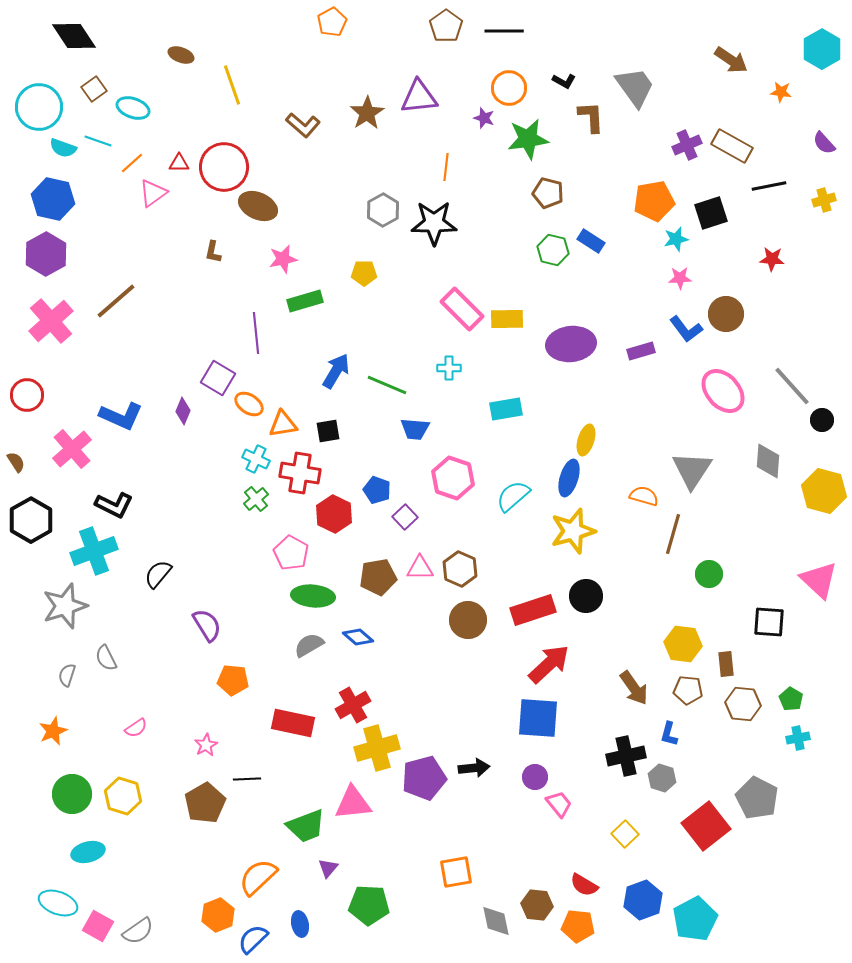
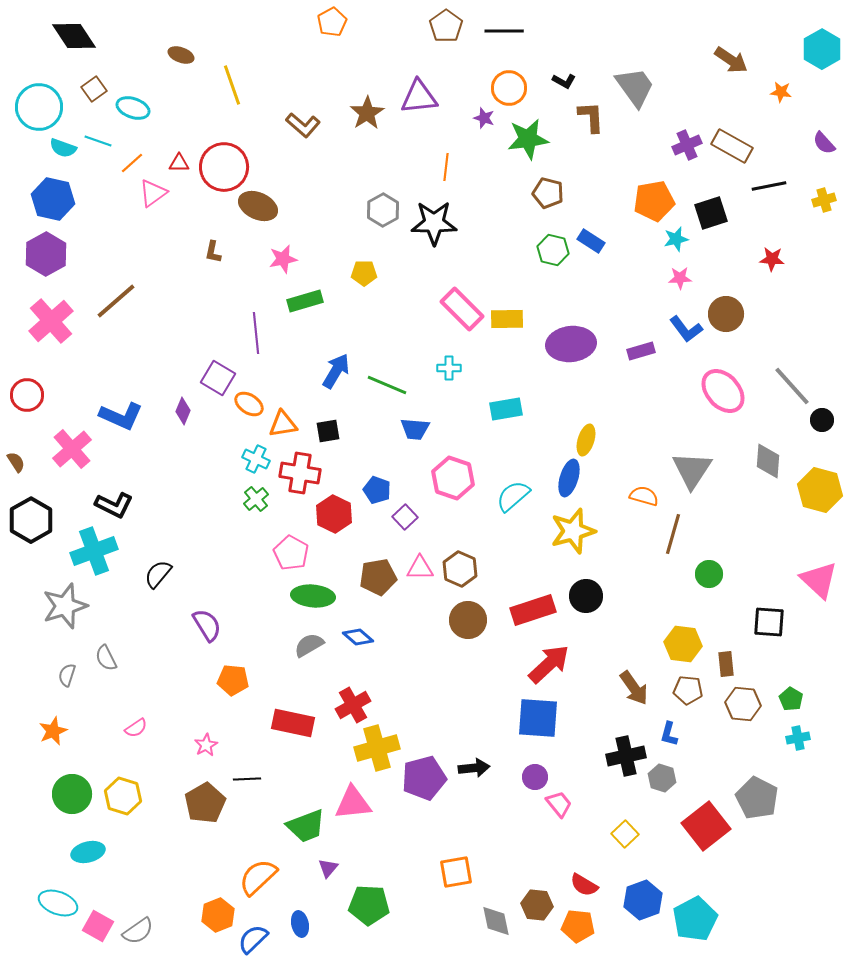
yellow hexagon at (824, 491): moved 4 px left, 1 px up
